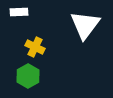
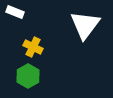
white rectangle: moved 4 px left; rotated 24 degrees clockwise
yellow cross: moved 2 px left
